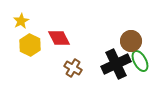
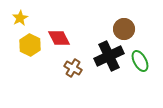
yellow star: moved 1 px left, 3 px up
brown circle: moved 7 px left, 12 px up
black cross: moved 7 px left, 8 px up
